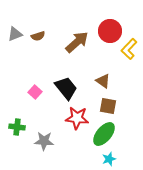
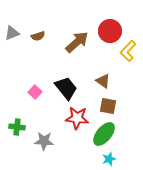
gray triangle: moved 3 px left, 1 px up
yellow L-shape: moved 1 px left, 2 px down
